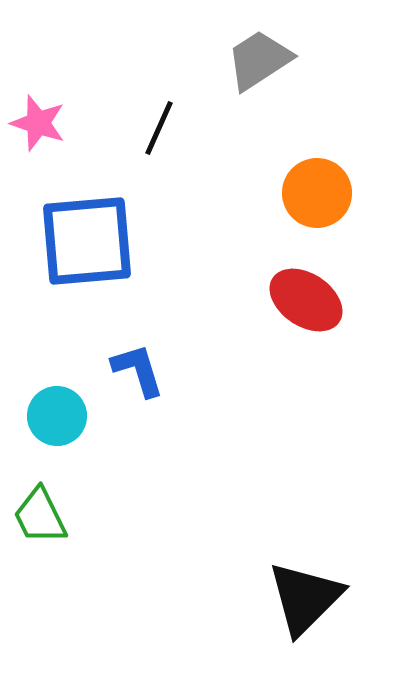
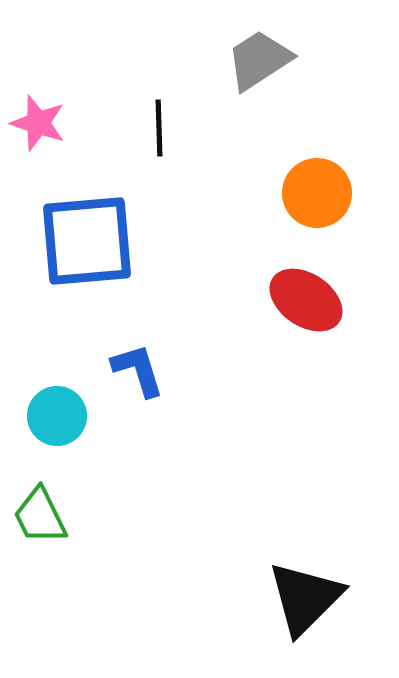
black line: rotated 26 degrees counterclockwise
